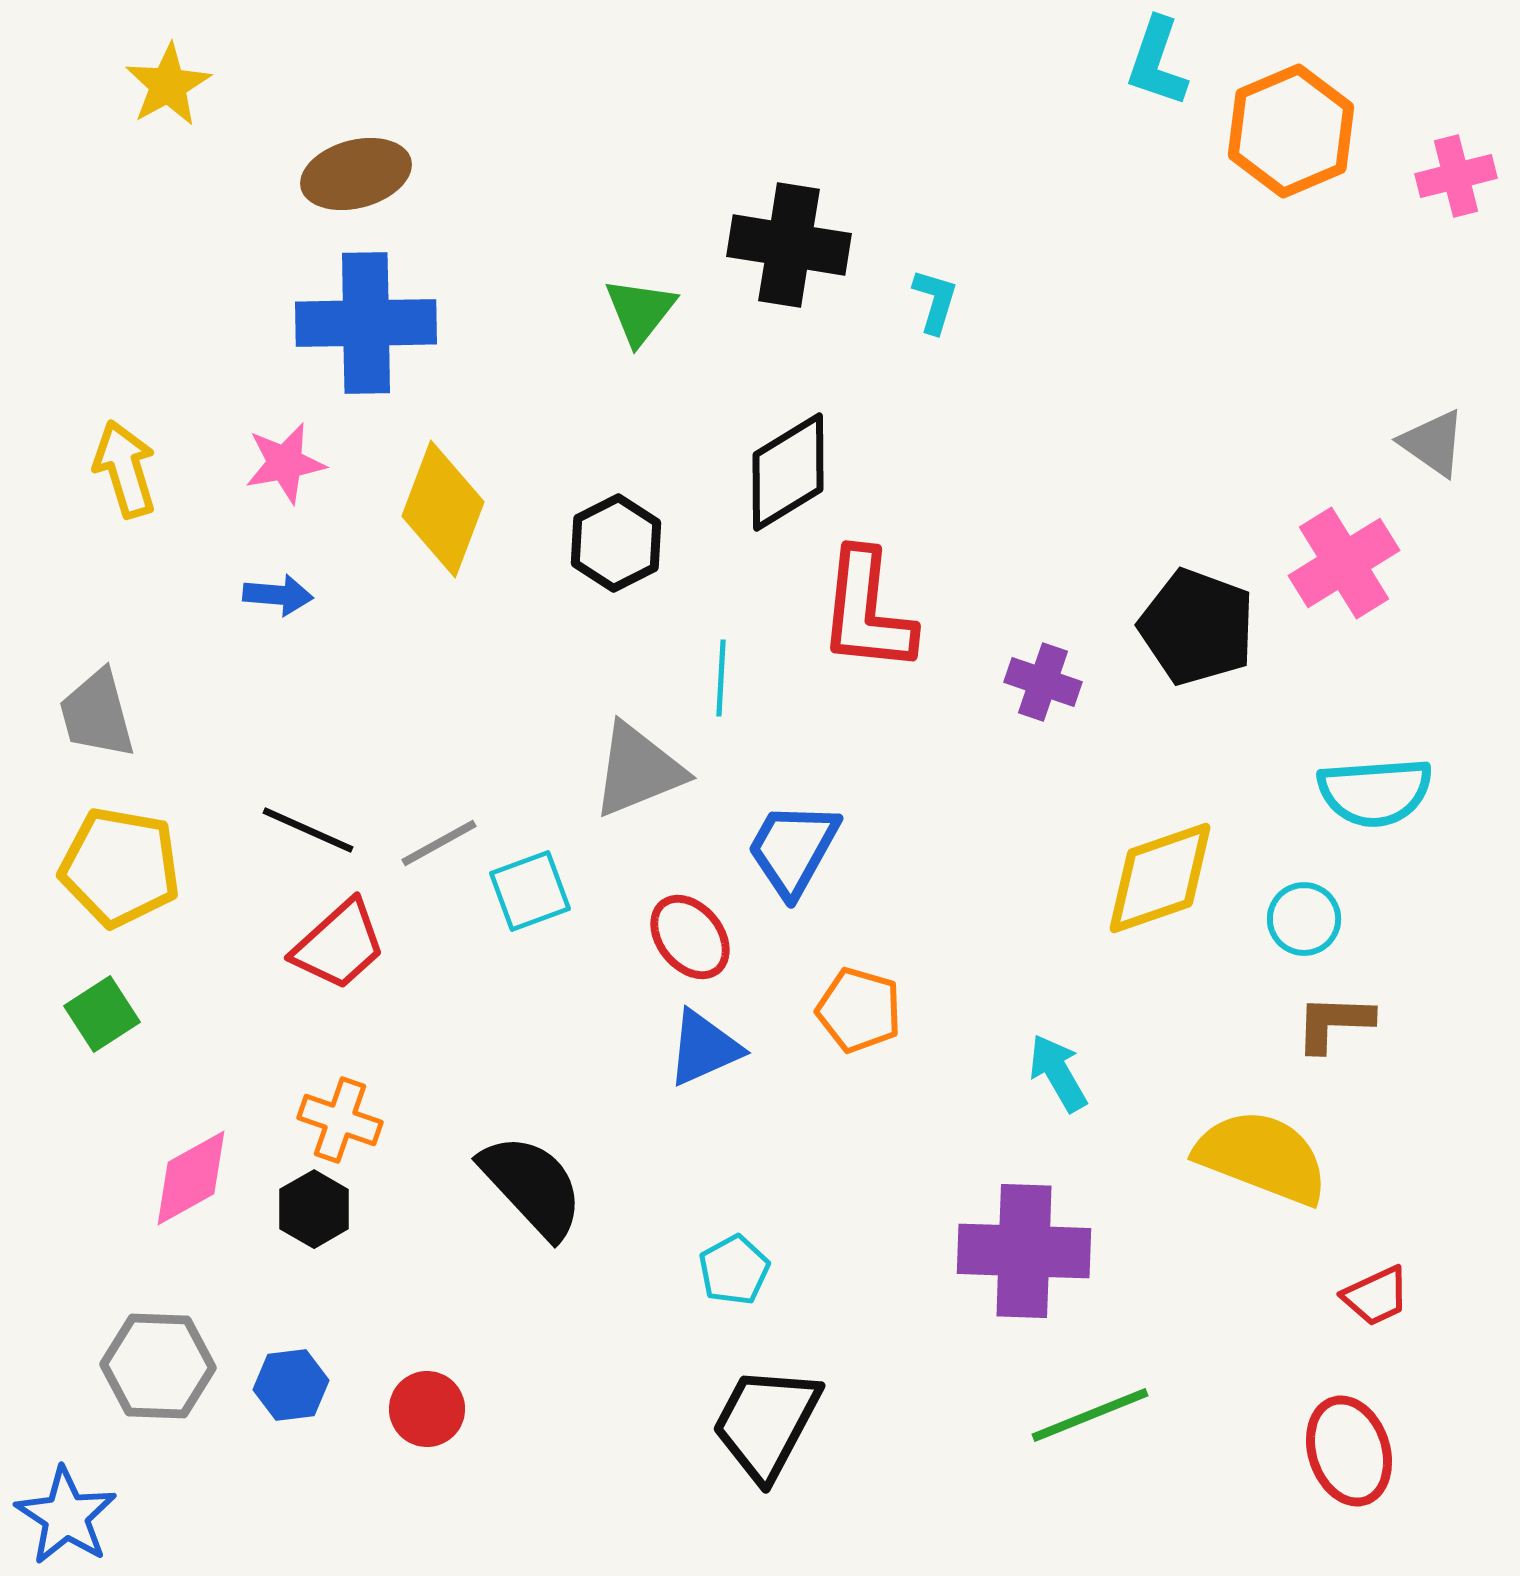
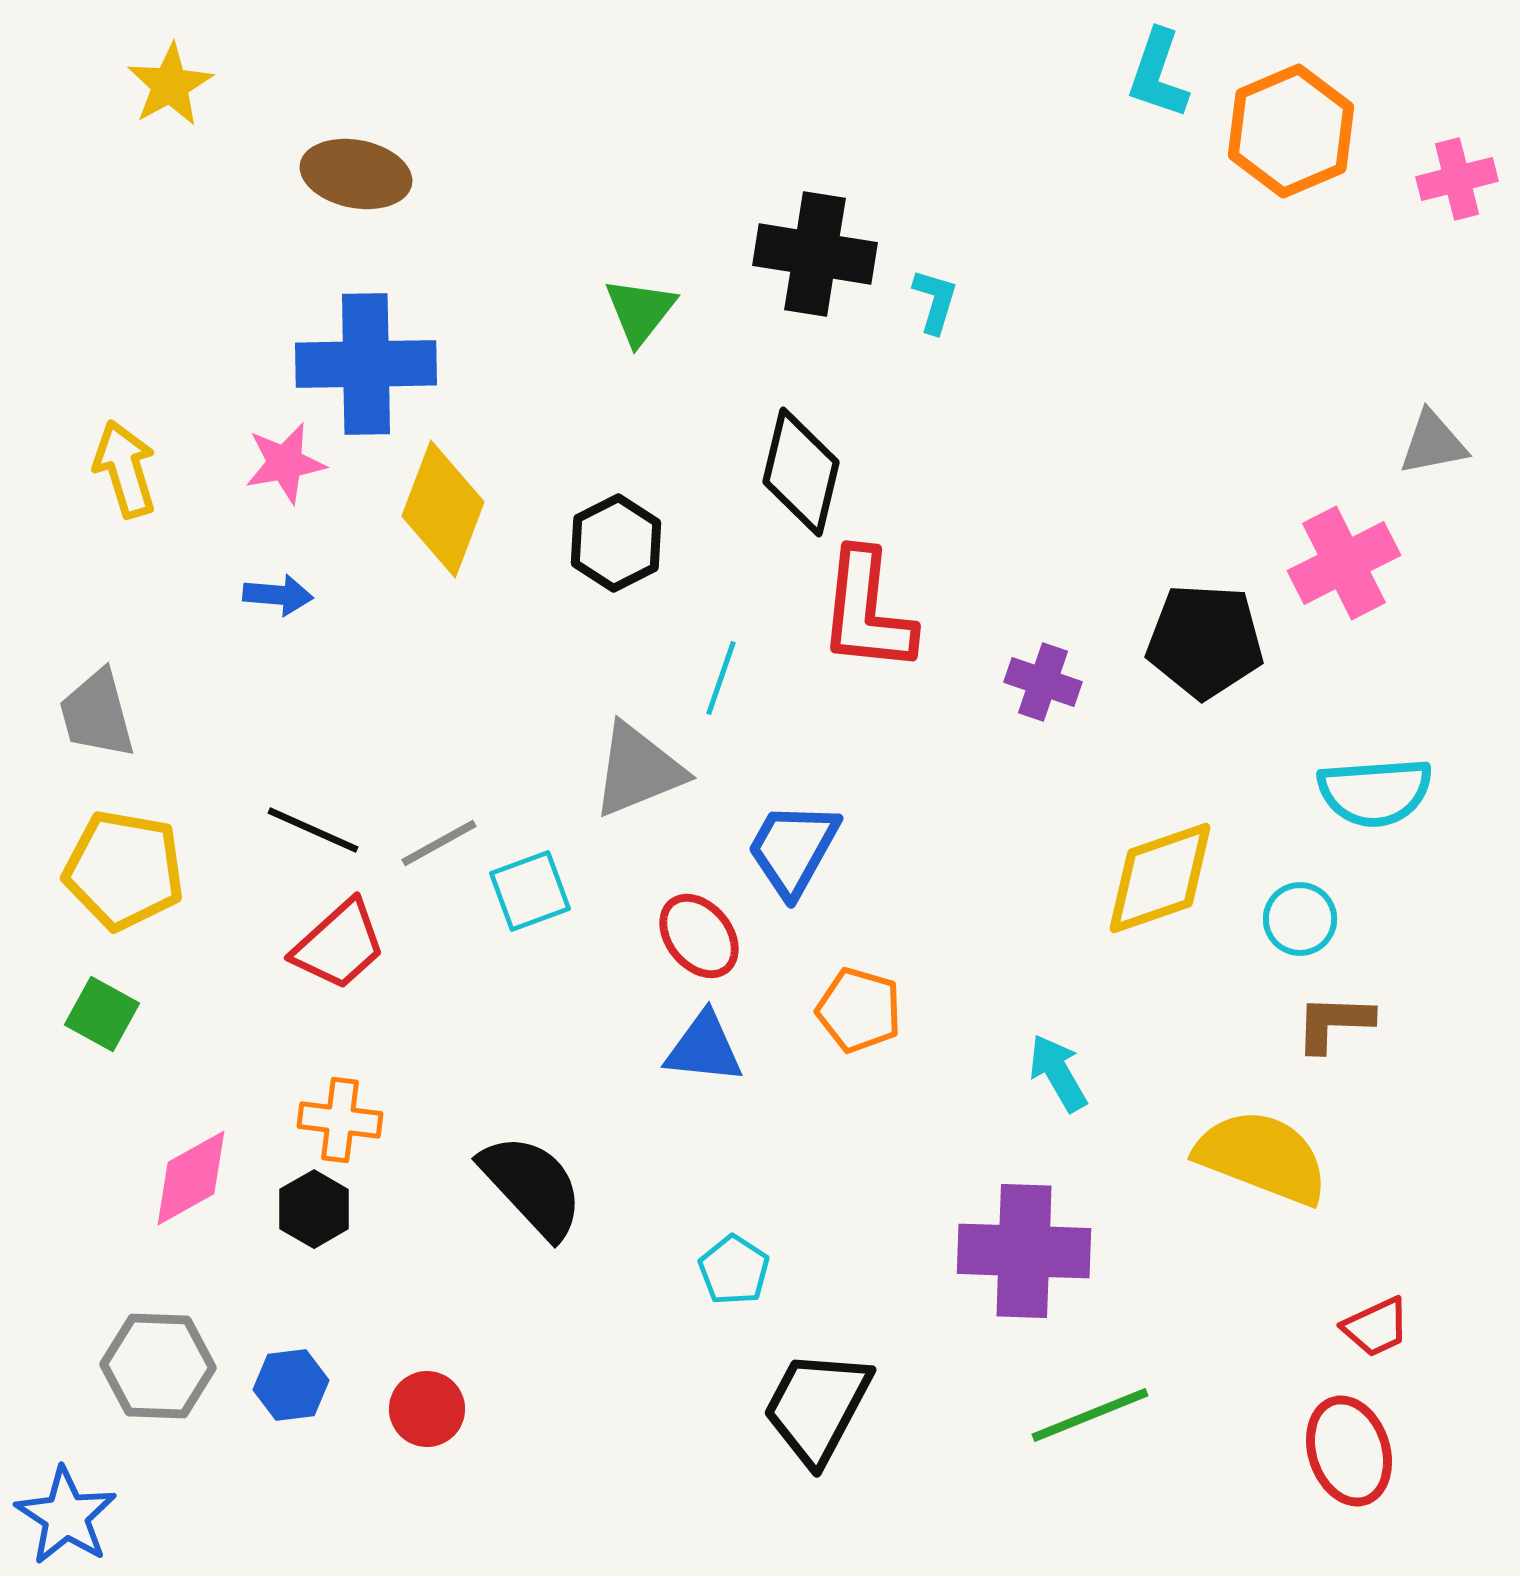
cyan L-shape at (1157, 62): moved 1 px right, 12 px down
yellow star at (168, 85): moved 2 px right
brown ellipse at (356, 174): rotated 26 degrees clockwise
pink cross at (1456, 176): moved 1 px right, 3 px down
black cross at (789, 245): moved 26 px right, 9 px down
blue cross at (366, 323): moved 41 px down
gray triangle at (1433, 443): rotated 46 degrees counterclockwise
black diamond at (788, 472): moved 13 px right; rotated 45 degrees counterclockwise
pink cross at (1344, 563): rotated 5 degrees clockwise
black pentagon at (1197, 627): moved 8 px right, 14 px down; rotated 17 degrees counterclockwise
cyan line at (721, 678): rotated 16 degrees clockwise
black line at (308, 830): moved 5 px right
yellow pentagon at (120, 867): moved 4 px right, 3 px down
cyan circle at (1304, 919): moved 4 px left
red ellipse at (690, 937): moved 9 px right, 1 px up
green square at (102, 1014): rotated 28 degrees counterclockwise
blue triangle at (704, 1048): rotated 30 degrees clockwise
orange cross at (340, 1120): rotated 12 degrees counterclockwise
cyan pentagon at (734, 1270): rotated 10 degrees counterclockwise
red trapezoid at (1376, 1296): moved 31 px down
black trapezoid at (766, 1423): moved 51 px right, 16 px up
